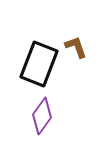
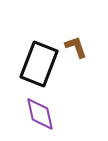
purple diamond: moved 2 px left, 2 px up; rotated 48 degrees counterclockwise
